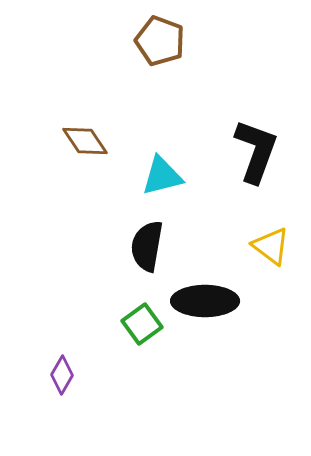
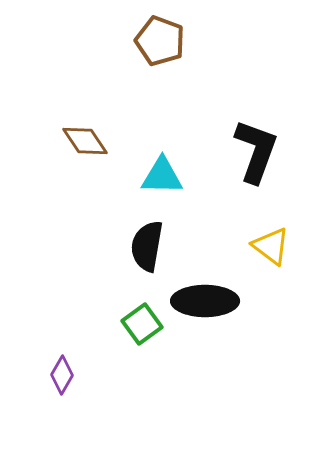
cyan triangle: rotated 15 degrees clockwise
